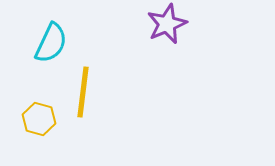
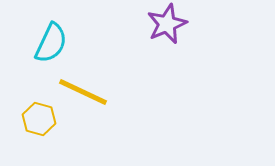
yellow line: rotated 72 degrees counterclockwise
